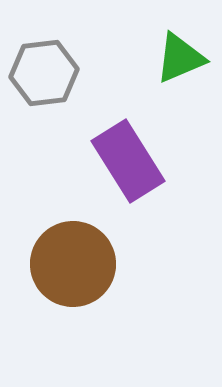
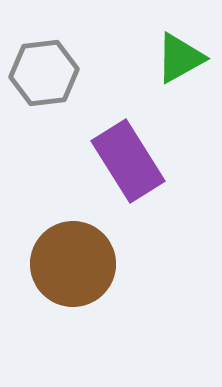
green triangle: rotated 6 degrees counterclockwise
